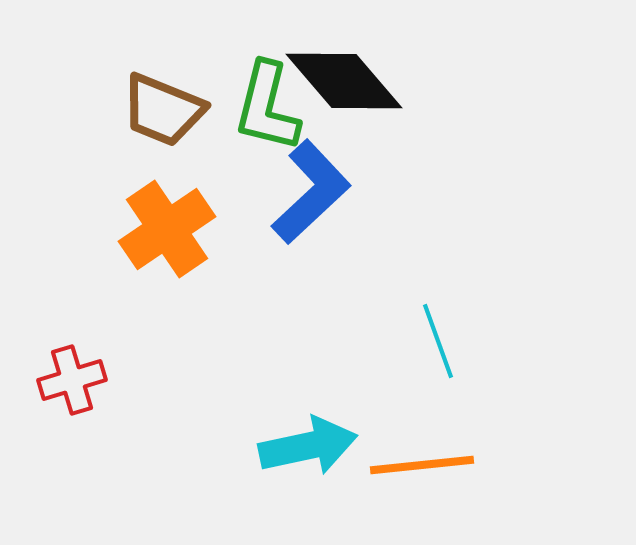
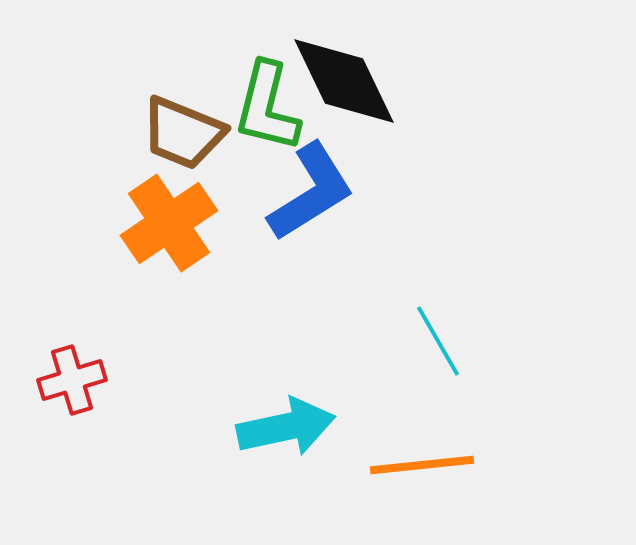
black diamond: rotated 15 degrees clockwise
brown trapezoid: moved 20 px right, 23 px down
blue L-shape: rotated 11 degrees clockwise
orange cross: moved 2 px right, 6 px up
cyan line: rotated 10 degrees counterclockwise
cyan arrow: moved 22 px left, 19 px up
